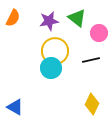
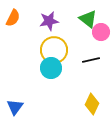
green triangle: moved 11 px right, 1 px down
pink circle: moved 2 px right, 1 px up
yellow circle: moved 1 px left, 1 px up
blue triangle: rotated 36 degrees clockwise
